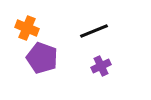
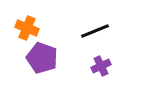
black line: moved 1 px right
